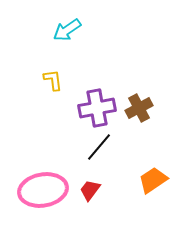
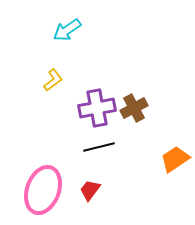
yellow L-shape: rotated 60 degrees clockwise
brown cross: moved 5 px left
black line: rotated 36 degrees clockwise
orange trapezoid: moved 22 px right, 21 px up
pink ellipse: rotated 60 degrees counterclockwise
